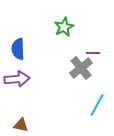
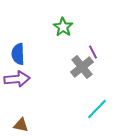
green star: moved 1 px left; rotated 12 degrees counterclockwise
blue semicircle: moved 5 px down
purple line: moved 1 px up; rotated 64 degrees clockwise
gray cross: moved 1 px right, 1 px up
cyan line: moved 4 px down; rotated 15 degrees clockwise
